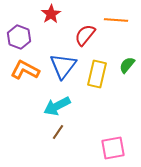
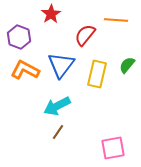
blue triangle: moved 2 px left, 1 px up
